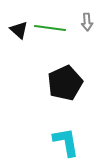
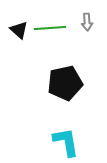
green line: rotated 12 degrees counterclockwise
black pentagon: rotated 12 degrees clockwise
